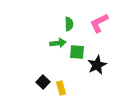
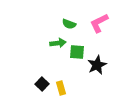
green semicircle: rotated 112 degrees clockwise
black square: moved 1 px left, 2 px down
